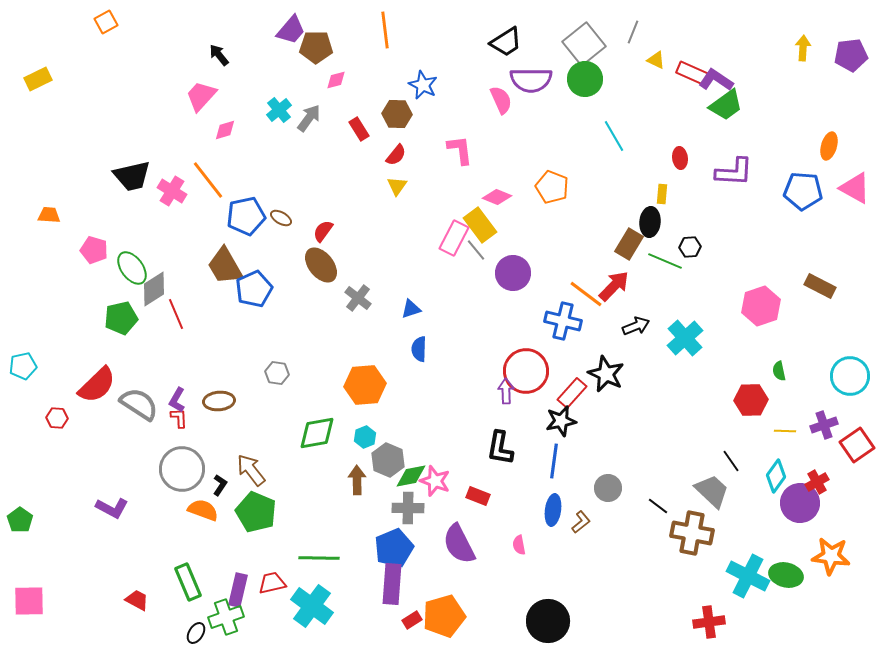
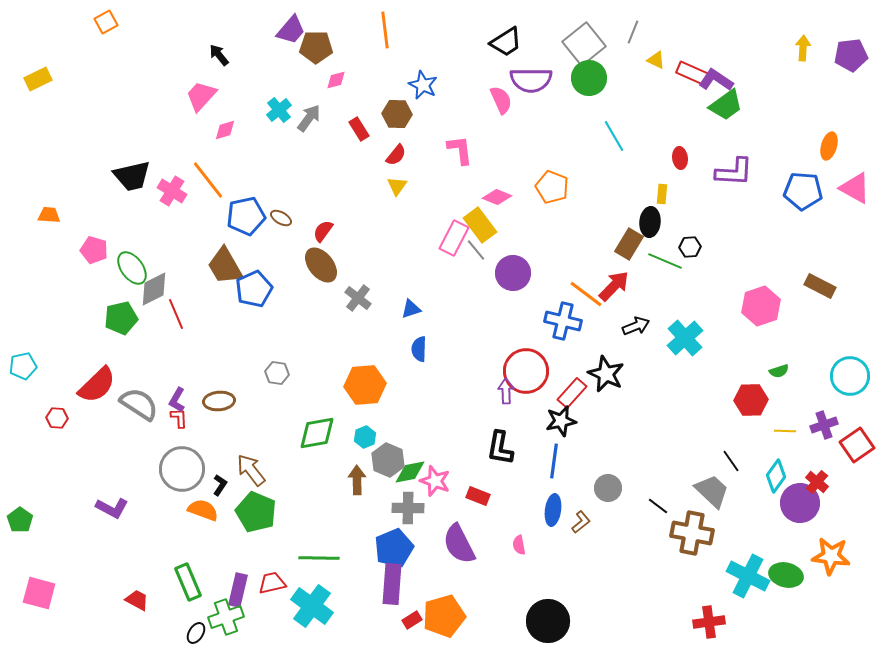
green circle at (585, 79): moved 4 px right, 1 px up
gray diamond at (154, 289): rotated 6 degrees clockwise
green semicircle at (779, 371): rotated 96 degrees counterclockwise
green diamond at (411, 476): moved 1 px left, 4 px up
red cross at (817, 482): rotated 20 degrees counterclockwise
pink square at (29, 601): moved 10 px right, 8 px up; rotated 16 degrees clockwise
